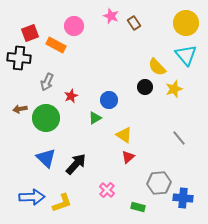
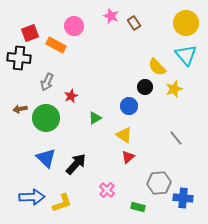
blue circle: moved 20 px right, 6 px down
gray line: moved 3 px left
